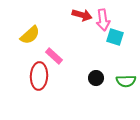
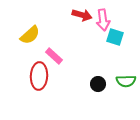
black circle: moved 2 px right, 6 px down
